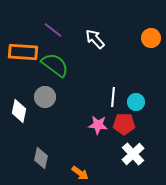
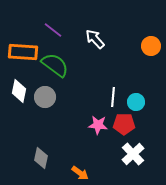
orange circle: moved 8 px down
white diamond: moved 20 px up
